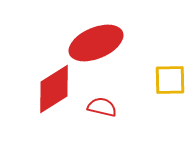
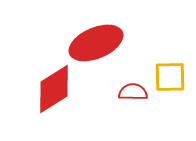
yellow square: moved 3 px up
red semicircle: moved 31 px right, 15 px up; rotated 12 degrees counterclockwise
